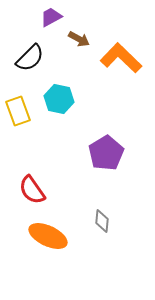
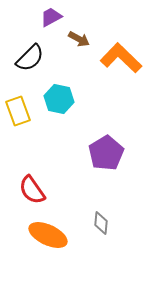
gray diamond: moved 1 px left, 2 px down
orange ellipse: moved 1 px up
